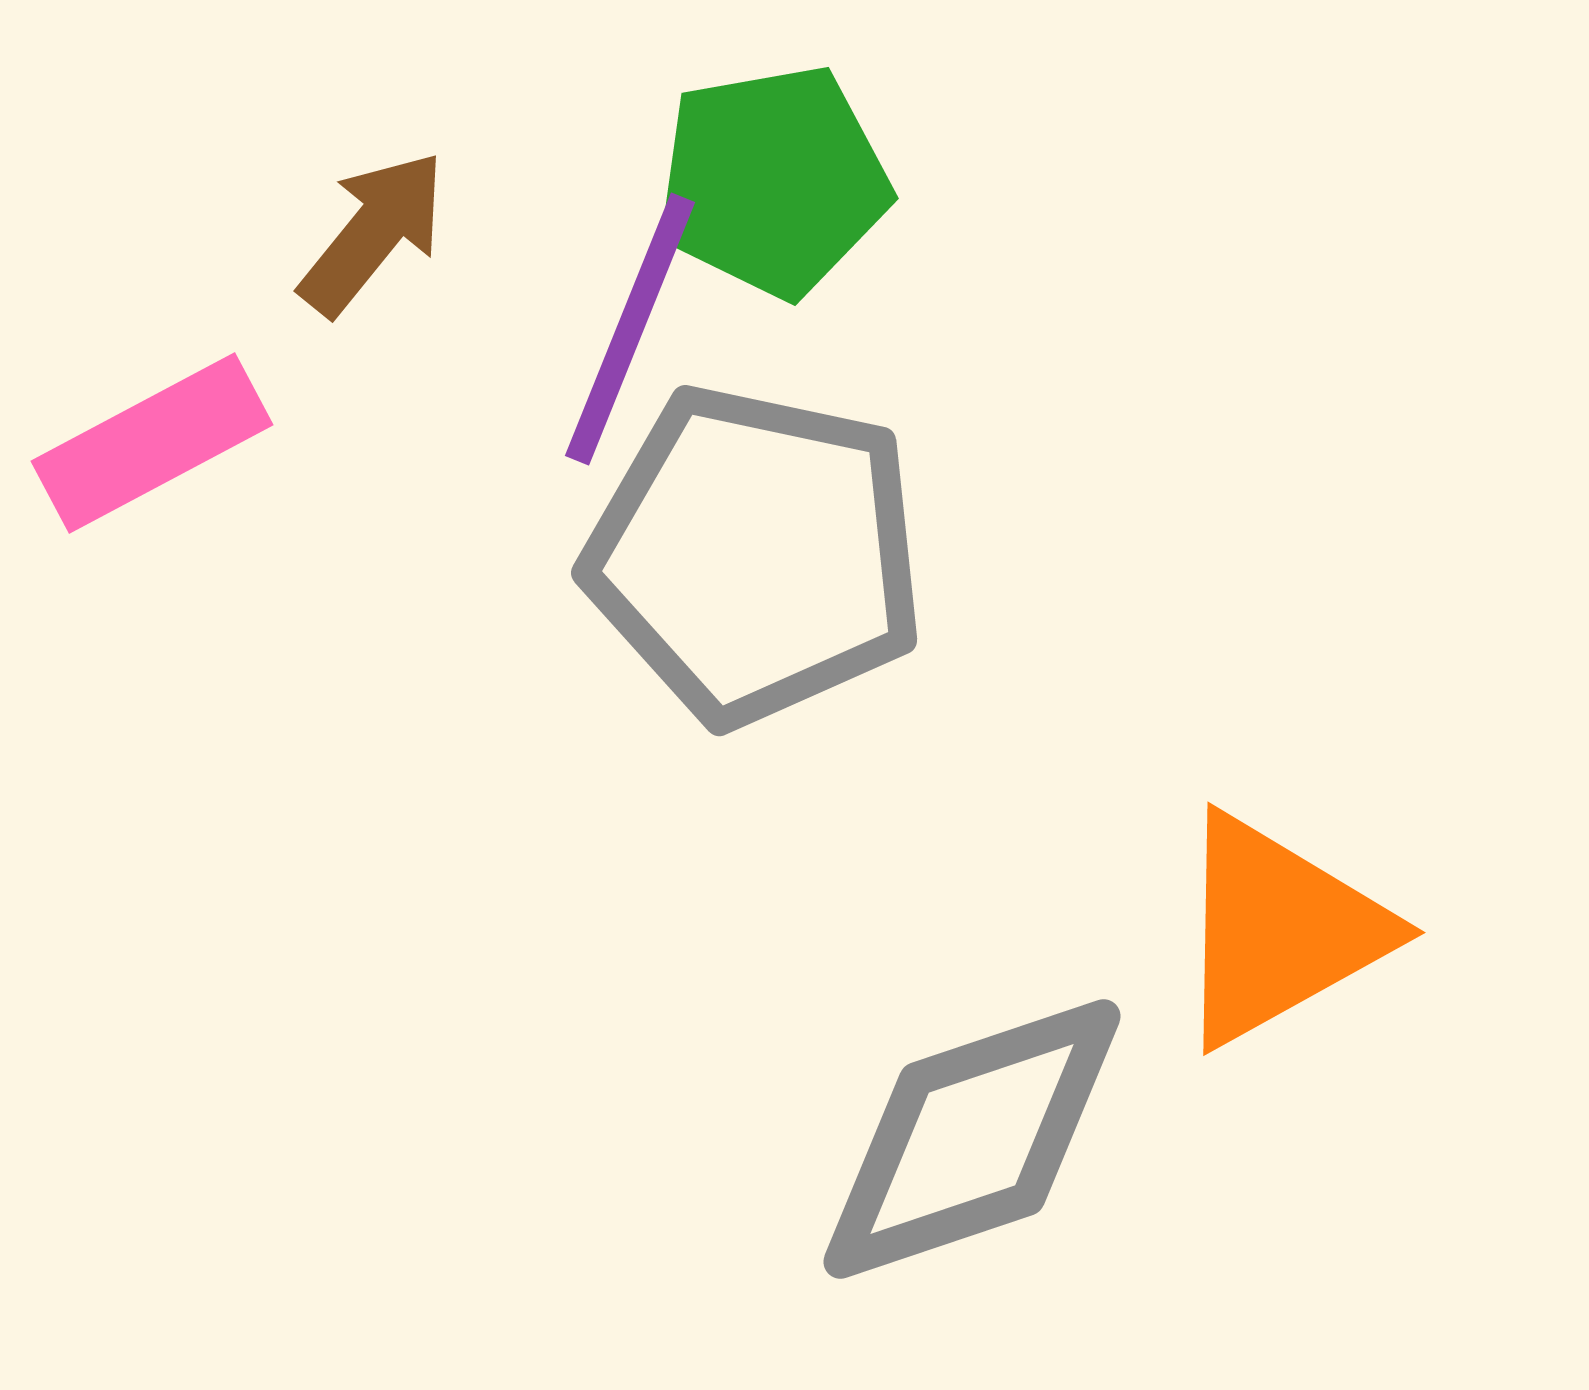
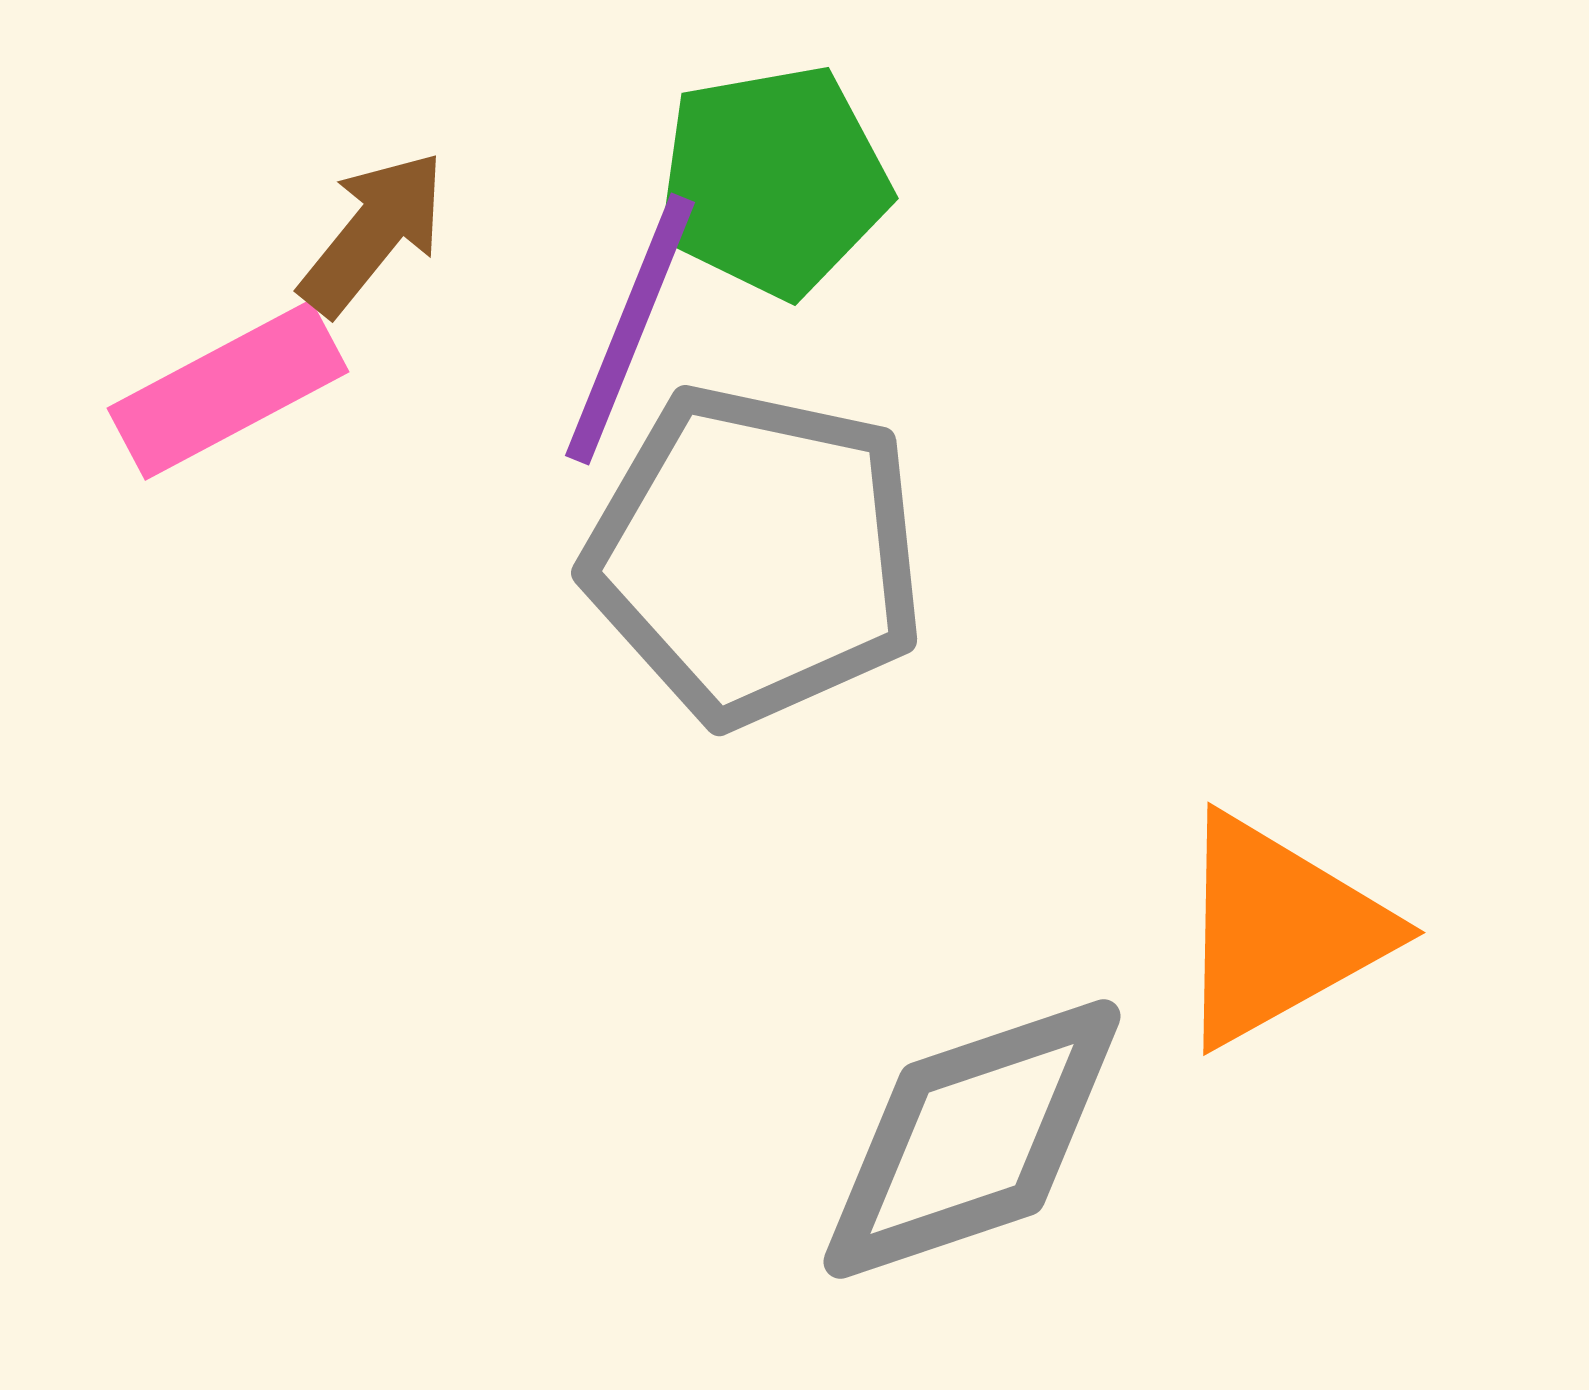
pink rectangle: moved 76 px right, 53 px up
